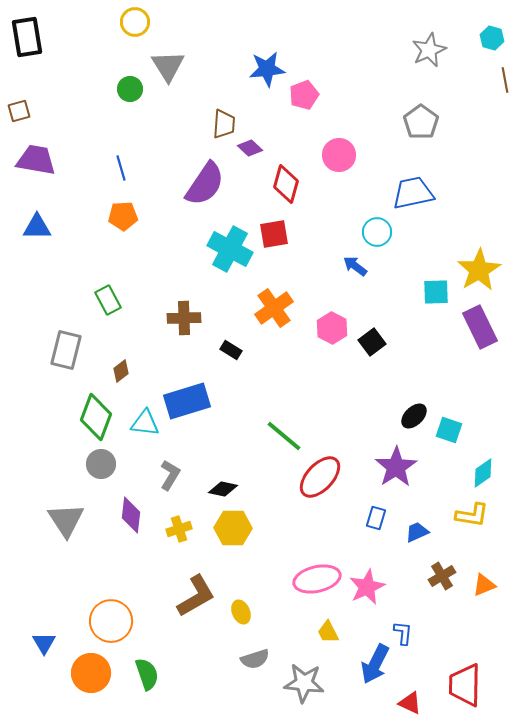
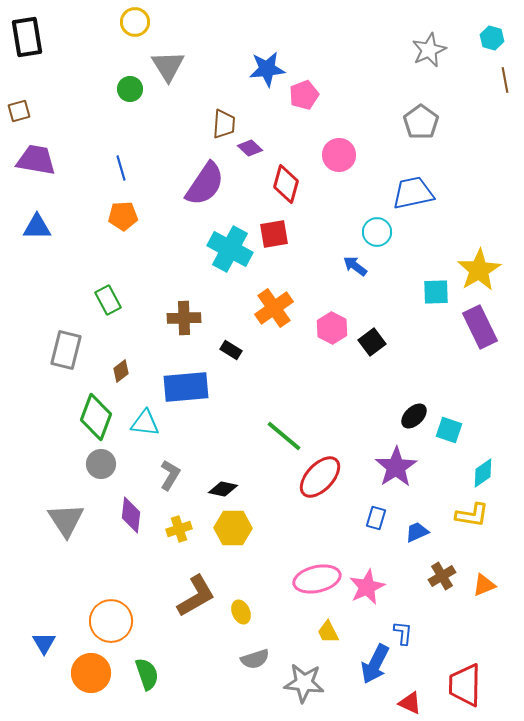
blue rectangle at (187, 401): moved 1 px left, 14 px up; rotated 12 degrees clockwise
